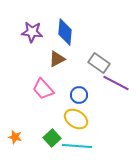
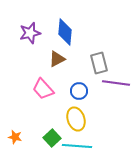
purple star: moved 2 px left, 1 px down; rotated 20 degrees counterclockwise
gray rectangle: rotated 40 degrees clockwise
purple line: rotated 20 degrees counterclockwise
blue circle: moved 4 px up
yellow ellipse: rotated 40 degrees clockwise
